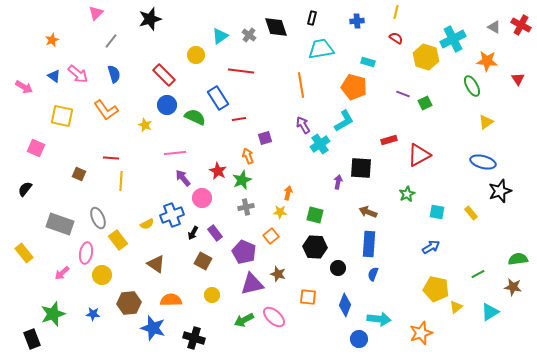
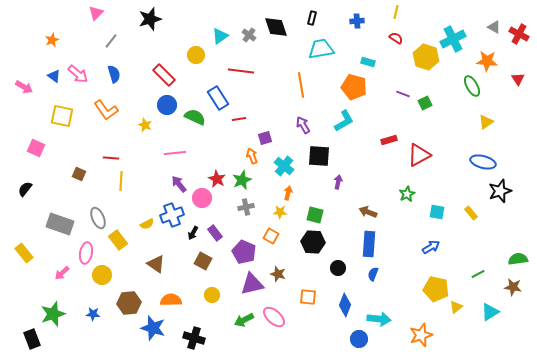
red cross at (521, 25): moved 2 px left, 9 px down
cyan cross at (320, 144): moved 36 px left, 22 px down; rotated 18 degrees counterclockwise
orange arrow at (248, 156): moved 4 px right
black square at (361, 168): moved 42 px left, 12 px up
red star at (218, 171): moved 1 px left, 8 px down
purple arrow at (183, 178): moved 4 px left, 6 px down
orange square at (271, 236): rotated 21 degrees counterclockwise
black hexagon at (315, 247): moved 2 px left, 5 px up
orange star at (421, 333): moved 2 px down
